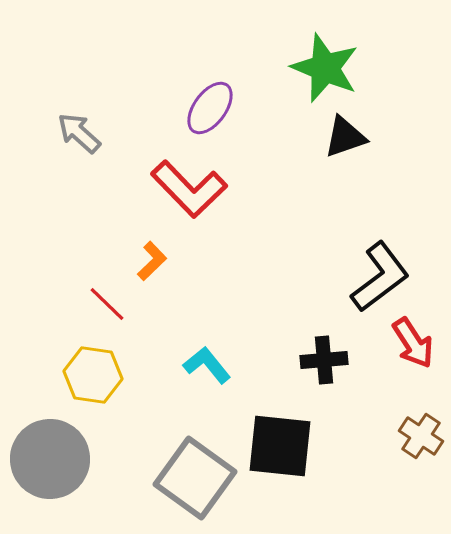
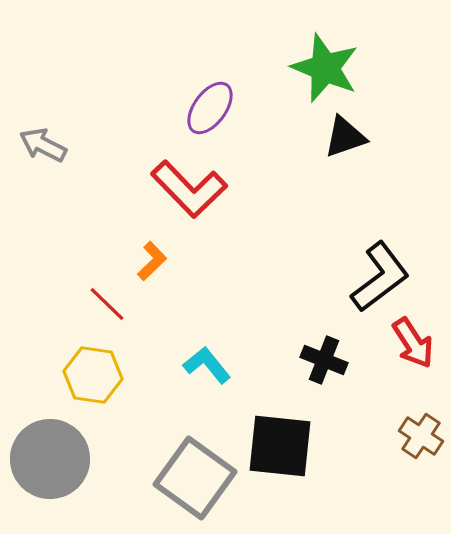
gray arrow: moved 36 px left, 12 px down; rotated 15 degrees counterclockwise
black cross: rotated 27 degrees clockwise
